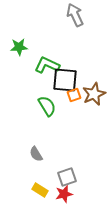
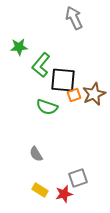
gray arrow: moved 1 px left, 3 px down
green L-shape: moved 6 px left; rotated 75 degrees counterclockwise
black square: moved 2 px left
green semicircle: moved 1 px down; rotated 140 degrees clockwise
gray square: moved 11 px right, 1 px down
